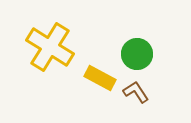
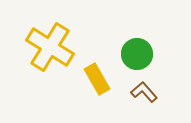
yellow rectangle: moved 3 px left, 1 px down; rotated 32 degrees clockwise
brown L-shape: moved 8 px right; rotated 8 degrees counterclockwise
